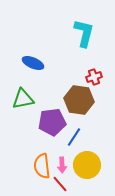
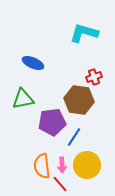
cyan L-shape: rotated 88 degrees counterclockwise
